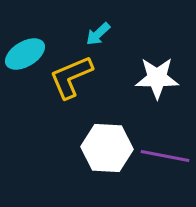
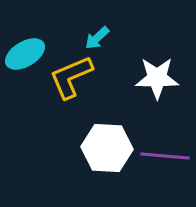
cyan arrow: moved 1 px left, 4 px down
purple line: rotated 6 degrees counterclockwise
